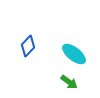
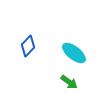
cyan ellipse: moved 1 px up
